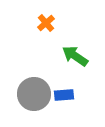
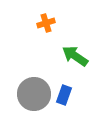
orange cross: rotated 24 degrees clockwise
blue rectangle: rotated 66 degrees counterclockwise
